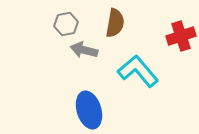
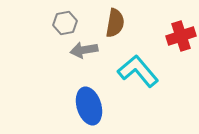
gray hexagon: moved 1 px left, 1 px up
gray arrow: rotated 24 degrees counterclockwise
blue ellipse: moved 4 px up
